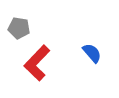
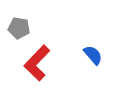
blue semicircle: moved 1 px right, 2 px down
